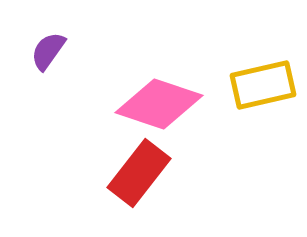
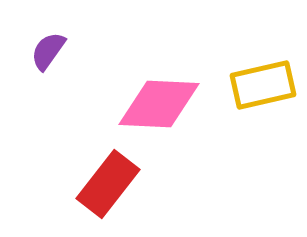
pink diamond: rotated 16 degrees counterclockwise
red rectangle: moved 31 px left, 11 px down
